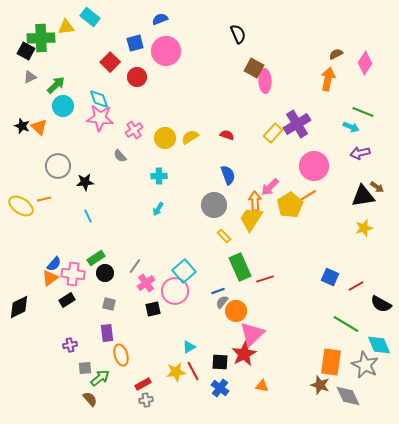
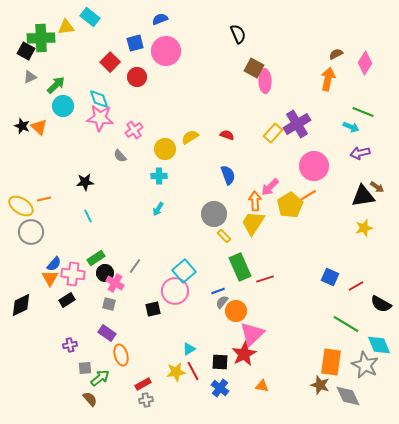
yellow circle at (165, 138): moved 11 px down
gray circle at (58, 166): moved 27 px left, 66 px down
gray circle at (214, 205): moved 9 px down
yellow trapezoid at (251, 219): moved 2 px right, 4 px down
orange triangle at (50, 278): rotated 24 degrees counterclockwise
pink cross at (146, 283): moved 31 px left; rotated 24 degrees counterclockwise
black diamond at (19, 307): moved 2 px right, 2 px up
purple rectangle at (107, 333): rotated 48 degrees counterclockwise
cyan triangle at (189, 347): moved 2 px down
